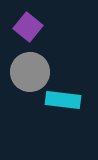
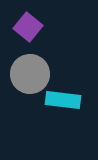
gray circle: moved 2 px down
